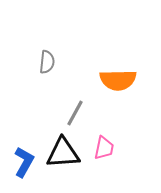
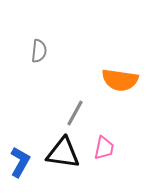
gray semicircle: moved 8 px left, 11 px up
orange semicircle: moved 2 px right; rotated 9 degrees clockwise
black triangle: rotated 12 degrees clockwise
blue L-shape: moved 4 px left
